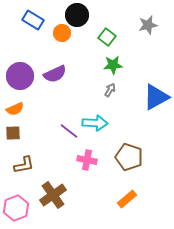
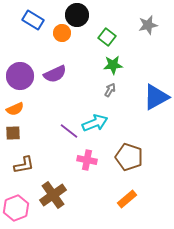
cyan arrow: rotated 25 degrees counterclockwise
